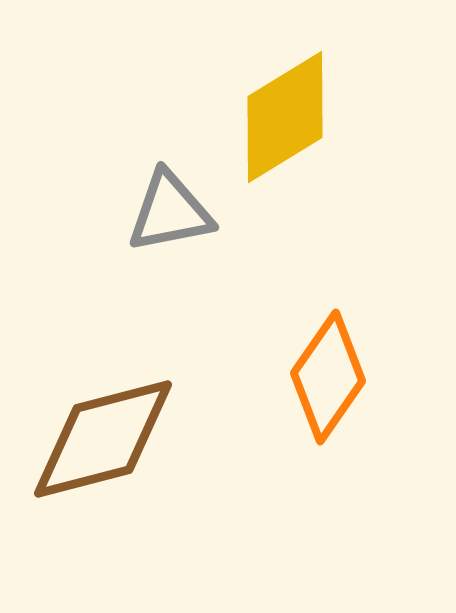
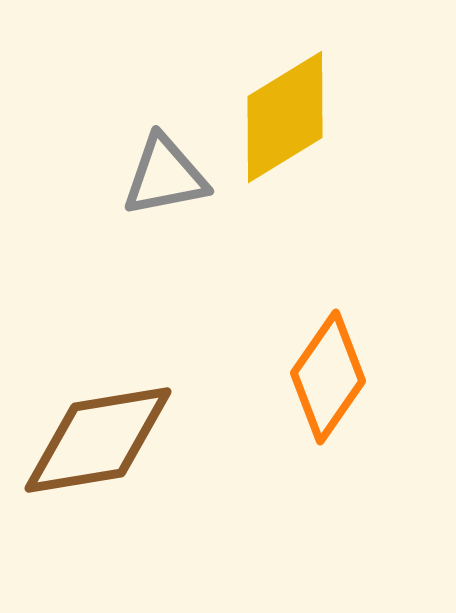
gray triangle: moved 5 px left, 36 px up
brown diamond: moved 5 px left, 1 px down; rotated 5 degrees clockwise
